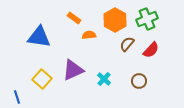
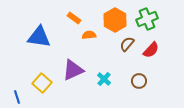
yellow square: moved 4 px down
